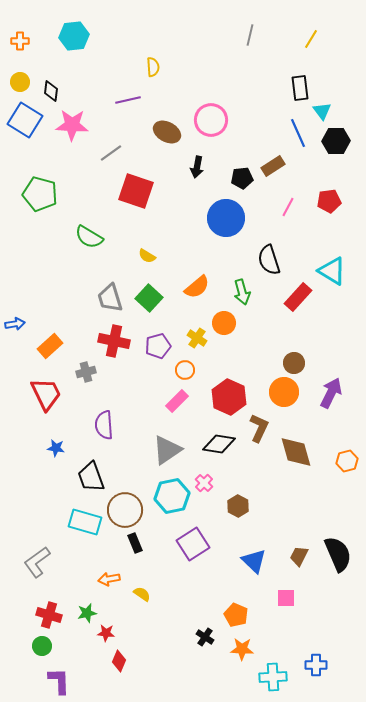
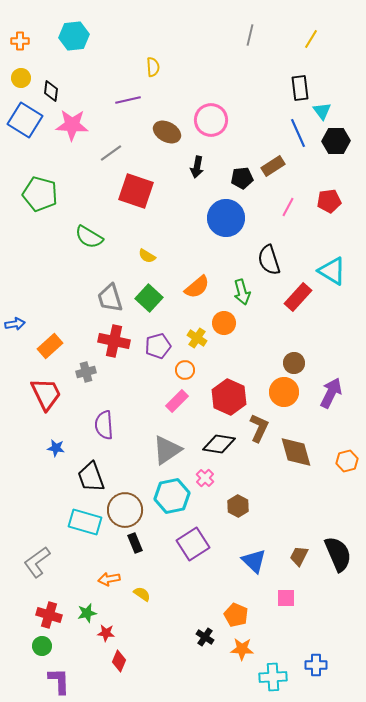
yellow circle at (20, 82): moved 1 px right, 4 px up
pink cross at (204, 483): moved 1 px right, 5 px up
